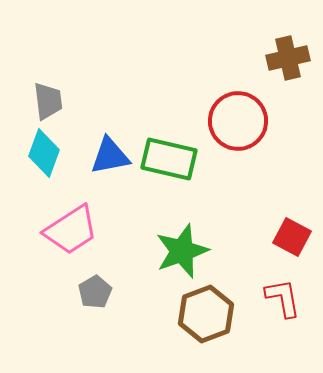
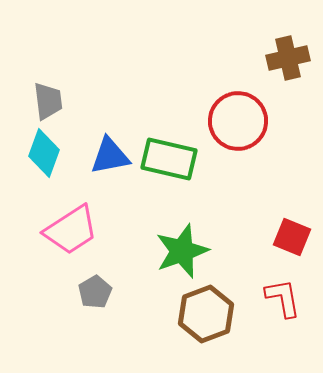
red square: rotated 6 degrees counterclockwise
